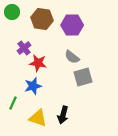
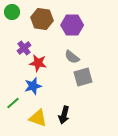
green line: rotated 24 degrees clockwise
black arrow: moved 1 px right
